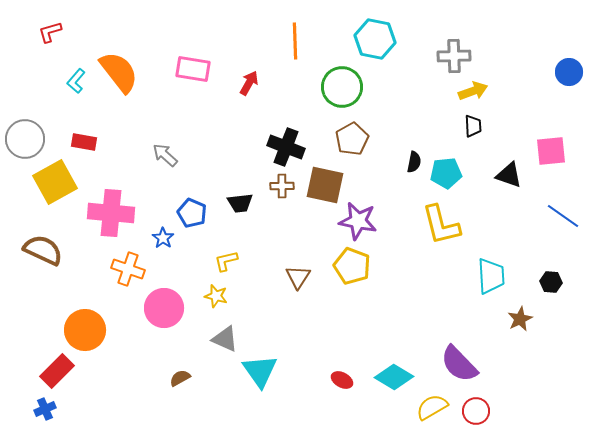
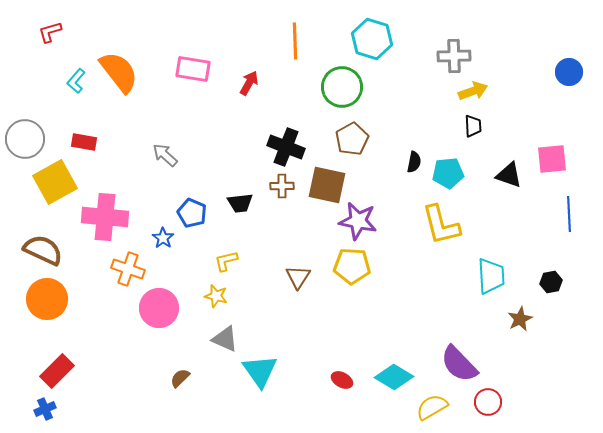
cyan hexagon at (375, 39): moved 3 px left; rotated 6 degrees clockwise
pink square at (551, 151): moved 1 px right, 8 px down
cyan pentagon at (446, 173): moved 2 px right
brown square at (325, 185): moved 2 px right
pink cross at (111, 213): moved 6 px left, 4 px down
blue line at (563, 216): moved 6 px right, 2 px up; rotated 52 degrees clockwise
yellow pentagon at (352, 266): rotated 18 degrees counterclockwise
black hexagon at (551, 282): rotated 15 degrees counterclockwise
pink circle at (164, 308): moved 5 px left
orange circle at (85, 330): moved 38 px left, 31 px up
brown semicircle at (180, 378): rotated 15 degrees counterclockwise
red circle at (476, 411): moved 12 px right, 9 px up
